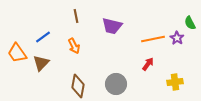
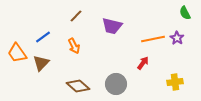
brown line: rotated 56 degrees clockwise
green semicircle: moved 5 px left, 10 px up
red arrow: moved 5 px left, 1 px up
brown diamond: rotated 60 degrees counterclockwise
